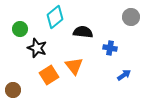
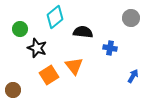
gray circle: moved 1 px down
blue arrow: moved 9 px right, 1 px down; rotated 24 degrees counterclockwise
